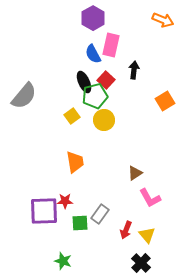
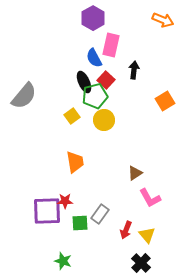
blue semicircle: moved 1 px right, 4 px down
purple square: moved 3 px right
